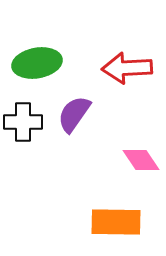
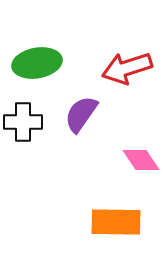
red arrow: rotated 15 degrees counterclockwise
purple semicircle: moved 7 px right
